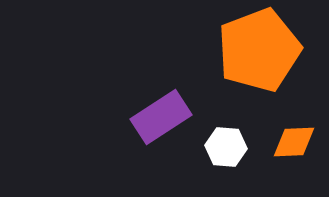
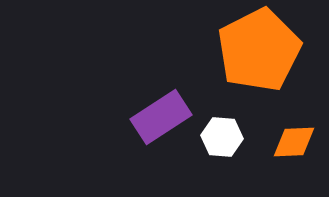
orange pentagon: rotated 6 degrees counterclockwise
white hexagon: moved 4 px left, 10 px up
